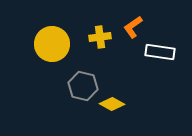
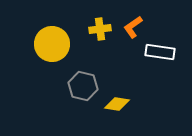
yellow cross: moved 8 px up
yellow diamond: moved 5 px right; rotated 20 degrees counterclockwise
